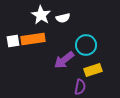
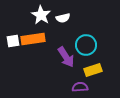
purple arrow: moved 2 px right, 3 px up; rotated 85 degrees counterclockwise
purple semicircle: rotated 105 degrees counterclockwise
